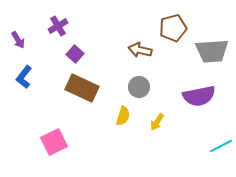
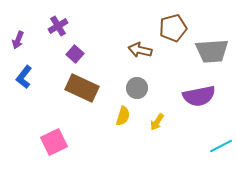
purple arrow: rotated 54 degrees clockwise
gray circle: moved 2 px left, 1 px down
